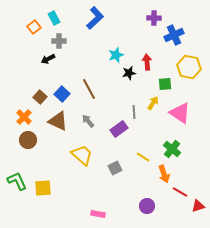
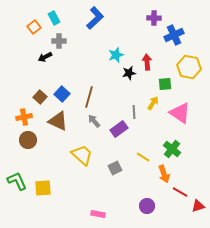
black arrow: moved 3 px left, 2 px up
brown line: moved 8 px down; rotated 45 degrees clockwise
orange cross: rotated 35 degrees clockwise
gray arrow: moved 6 px right
